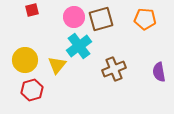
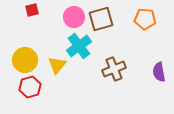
red hexagon: moved 2 px left, 3 px up
